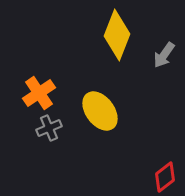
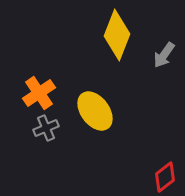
yellow ellipse: moved 5 px left
gray cross: moved 3 px left
